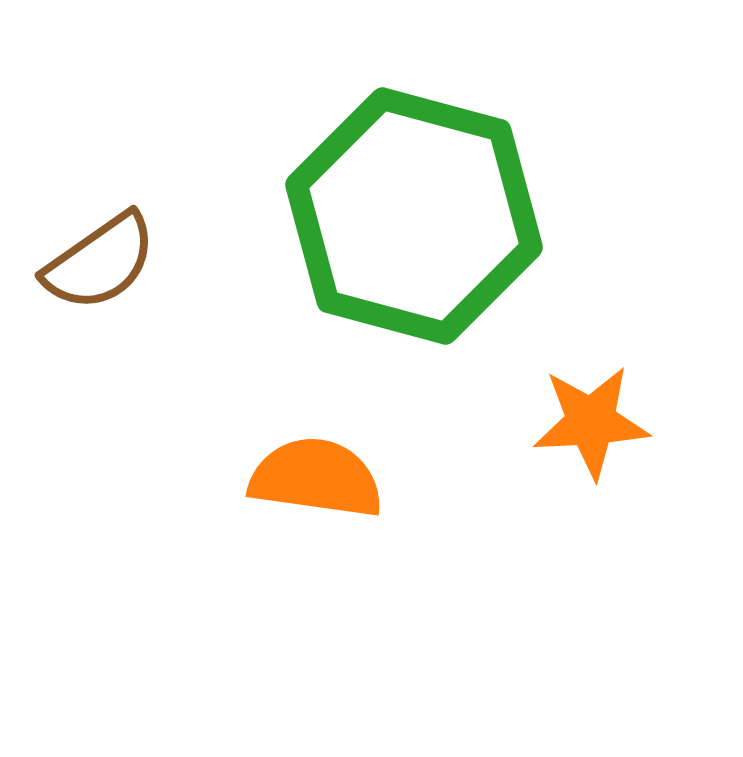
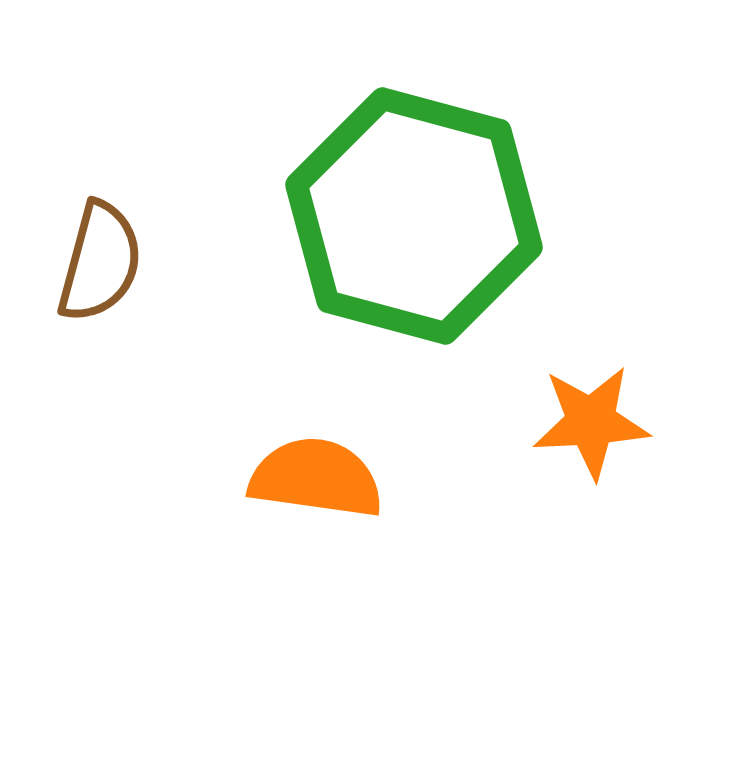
brown semicircle: rotated 40 degrees counterclockwise
